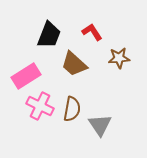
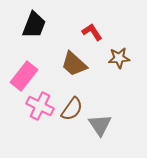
black trapezoid: moved 15 px left, 10 px up
pink rectangle: moved 2 px left; rotated 20 degrees counterclockwise
brown semicircle: rotated 25 degrees clockwise
